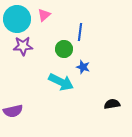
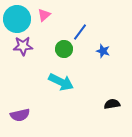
blue line: rotated 30 degrees clockwise
blue star: moved 20 px right, 16 px up
purple semicircle: moved 7 px right, 4 px down
